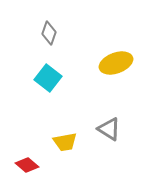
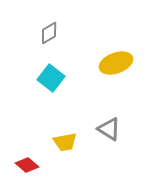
gray diamond: rotated 40 degrees clockwise
cyan square: moved 3 px right
